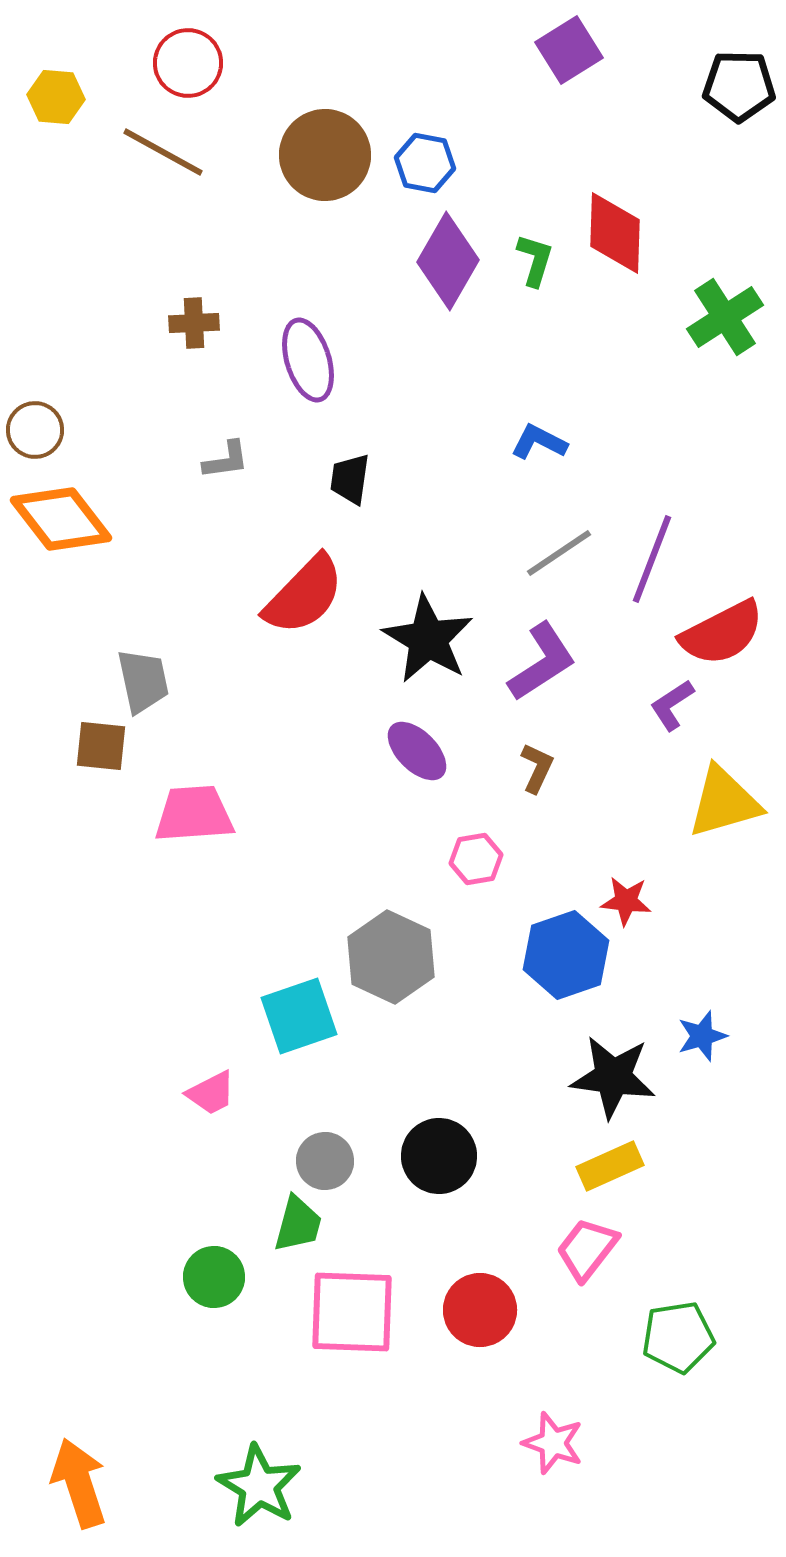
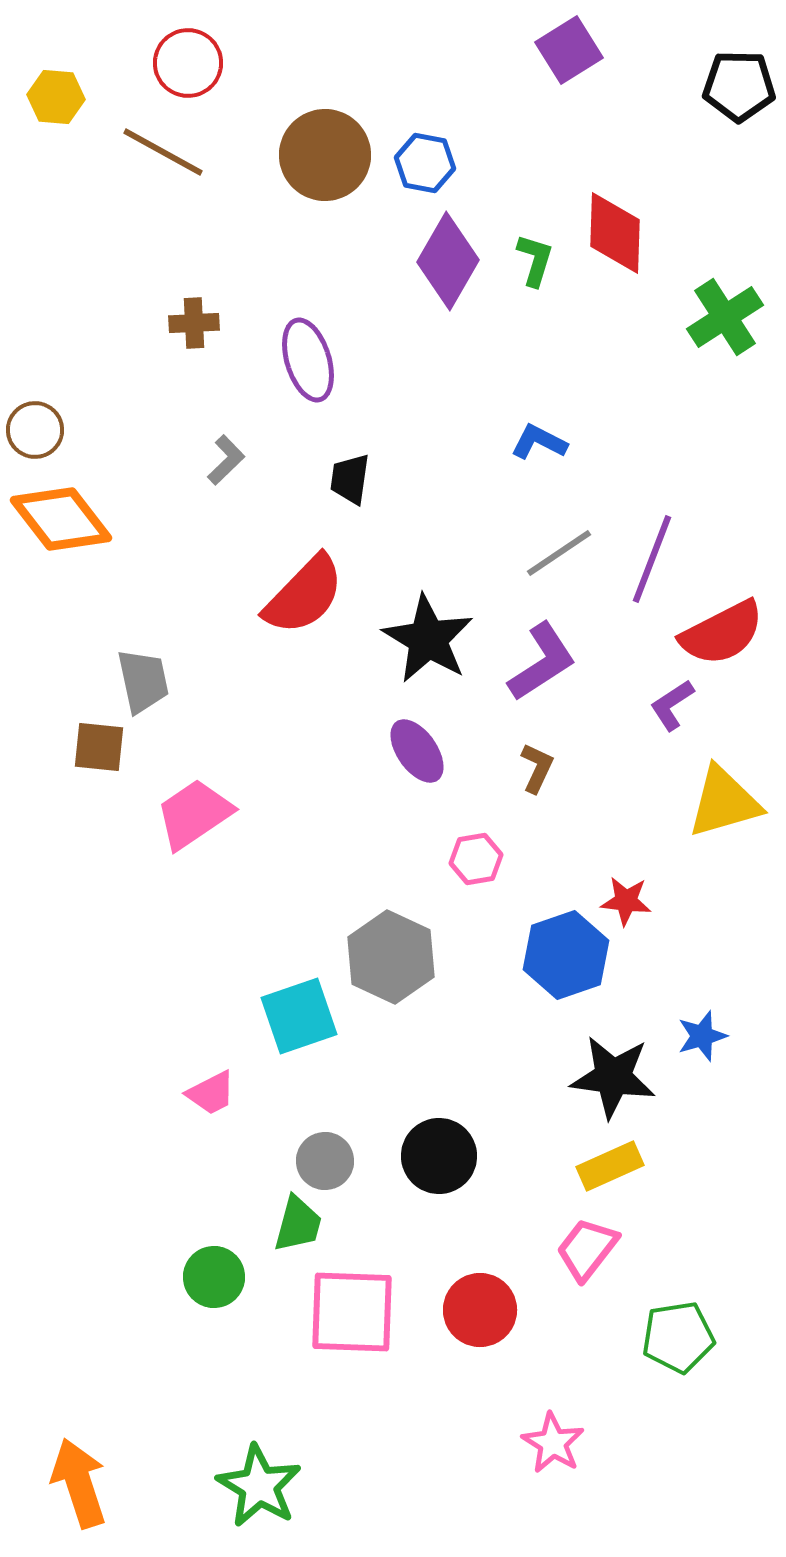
gray L-shape at (226, 460): rotated 36 degrees counterclockwise
brown square at (101, 746): moved 2 px left, 1 px down
purple ellipse at (417, 751): rotated 10 degrees clockwise
pink trapezoid at (194, 814): rotated 30 degrees counterclockwise
pink star at (553, 1443): rotated 12 degrees clockwise
